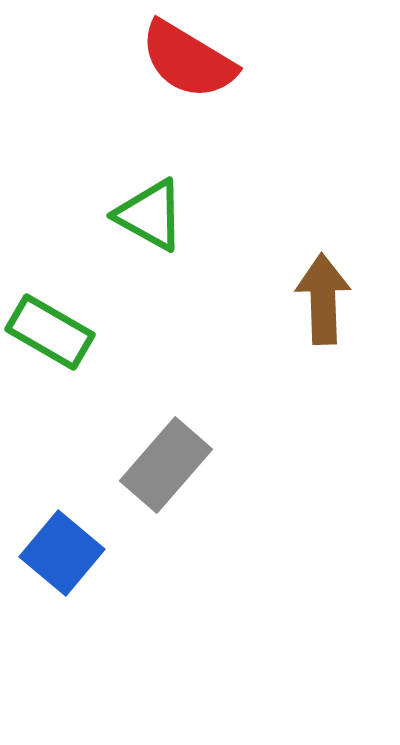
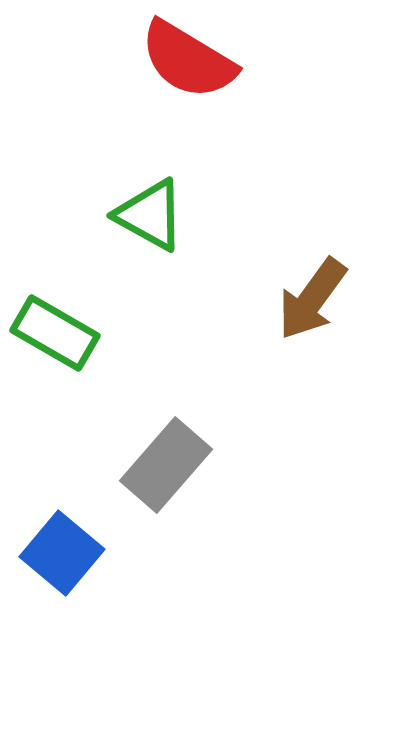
brown arrow: moved 11 px left; rotated 142 degrees counterclockwise
green rectangle: moved 5 px right, 1 px down
